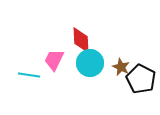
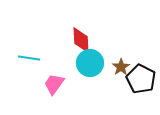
pink trapezoid: moved 24 px down; rotated 10 degrees clockwise
brown star: rotated 12 degrees clockwise
cyan line: moved 17 px up
